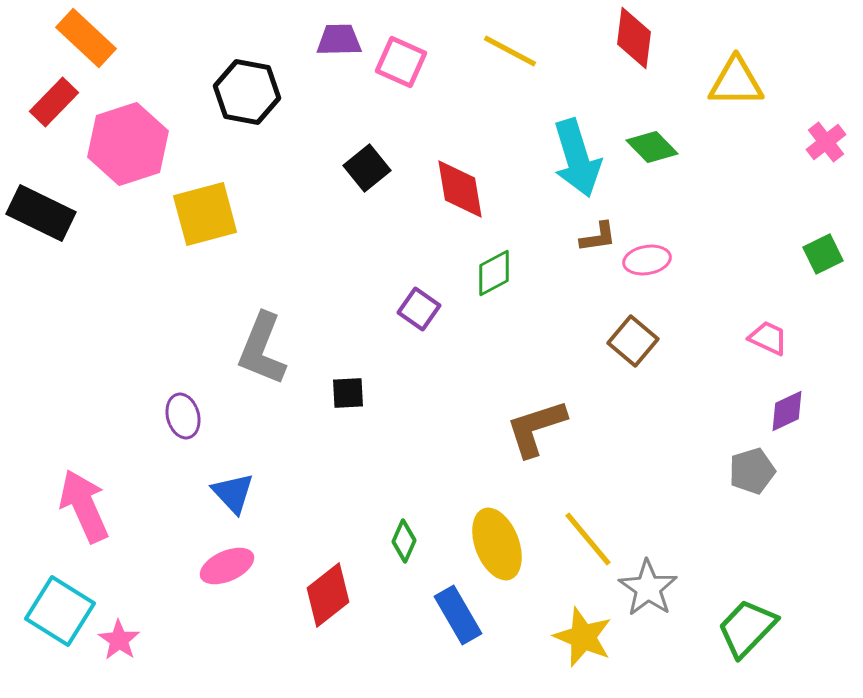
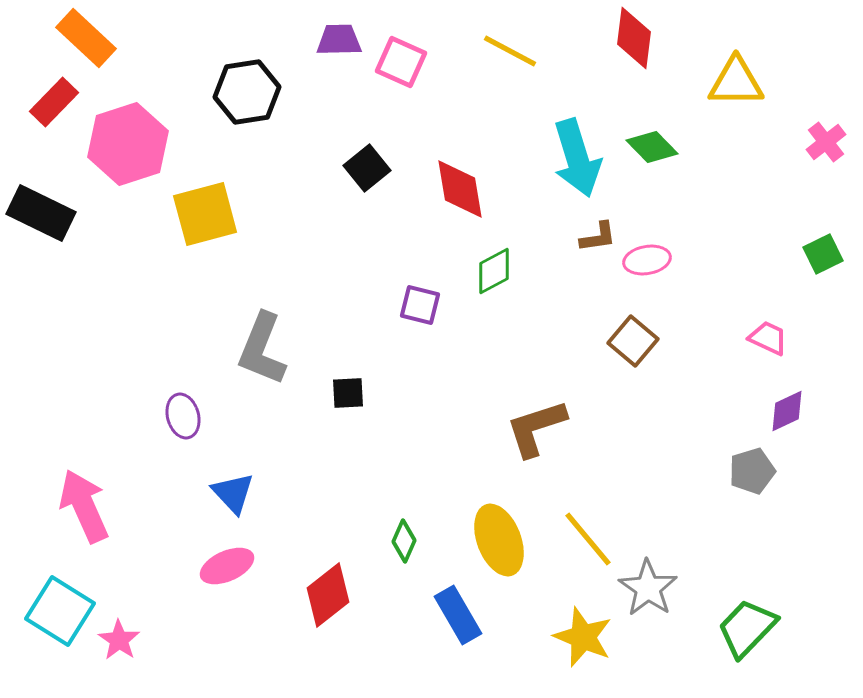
black hexagon at (247, 92): rotated 20 degrees counterclockwise
green diamond at (494, 273): moved 2 px up
purple square at (419, 309): moved 1 px right, 4 px up; rotated 21 degrees counterclockwise
yellow ellipse at (497, 544): moved 2 px right, 4 px up
